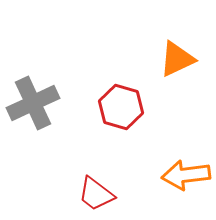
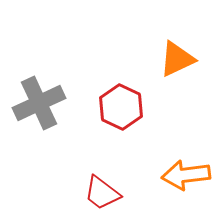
gray cross: moved 6 px right
red hexagon: rotated 9 degrees clockwise
red trapezoid: moved 6 px right, 1 px up
